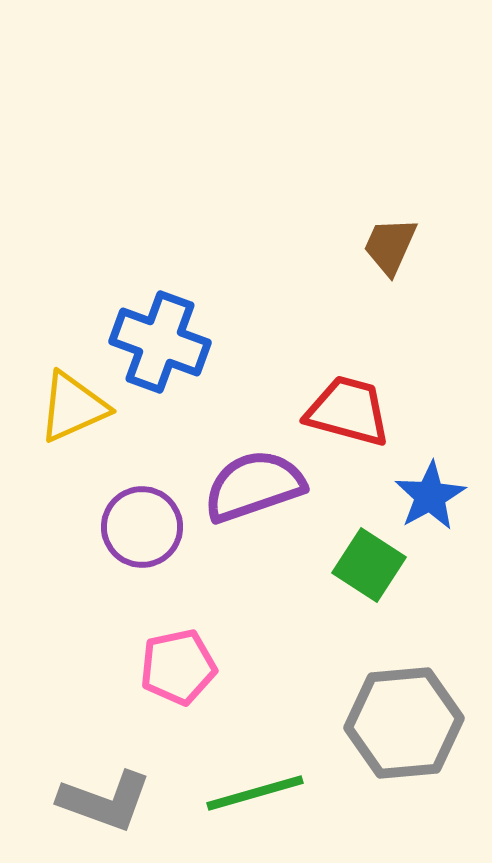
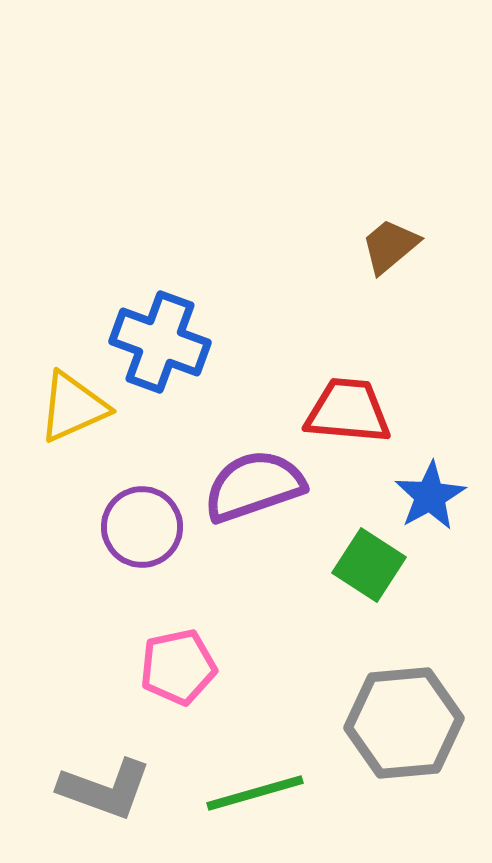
brown trapezoid: rotated 26 degrees clockwise
red trapezoid: rotated 10 degrees counterclockwise
gray L-shape: moved 12 px up
